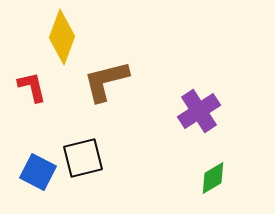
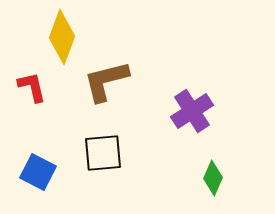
purple cross: moved 7 px left
black square: moved 20 px right, 5 px up; rotated 9 degrees clockwise
green diamond: rotated 36 degrees counterclockwise
